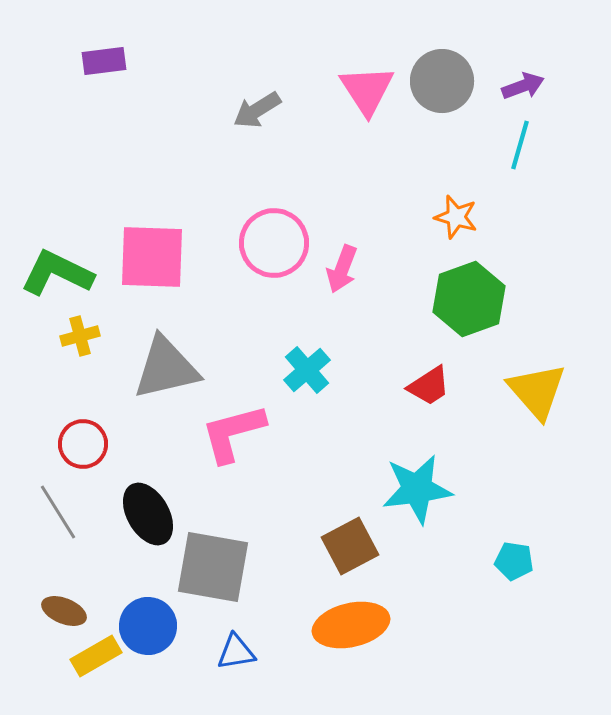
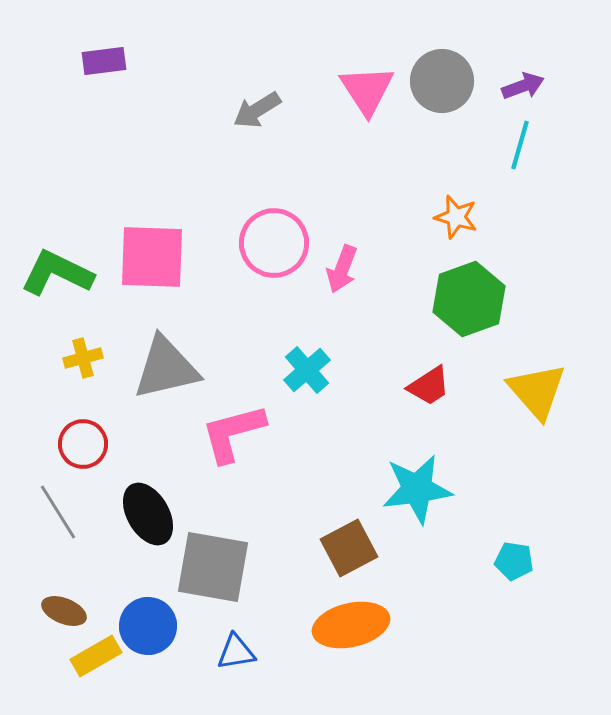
yellow cross: moved 3 px right, 22 px down
brown square: moved 1 px left, 2 px down
